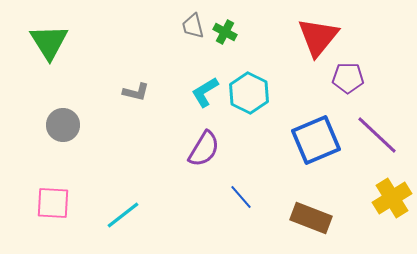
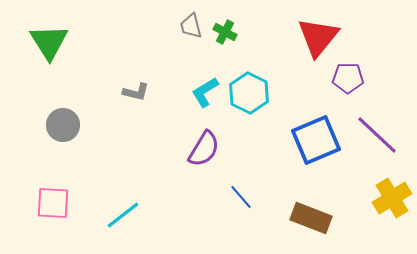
gray trapezoid: moved 2 px left
